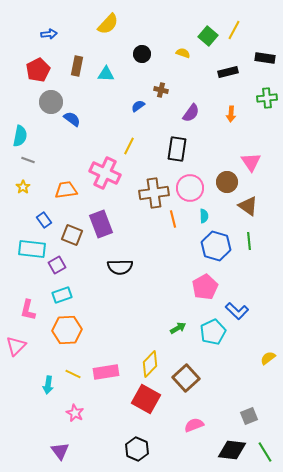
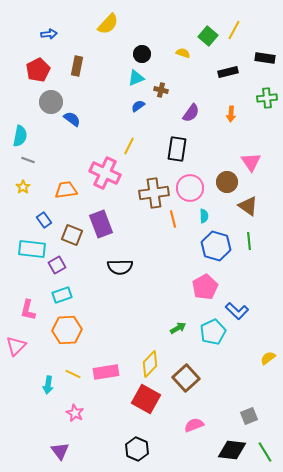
cyan triangle at (106, 74): moved 30 px right, 4 px down; rotated 24 degrees counterclockwise
